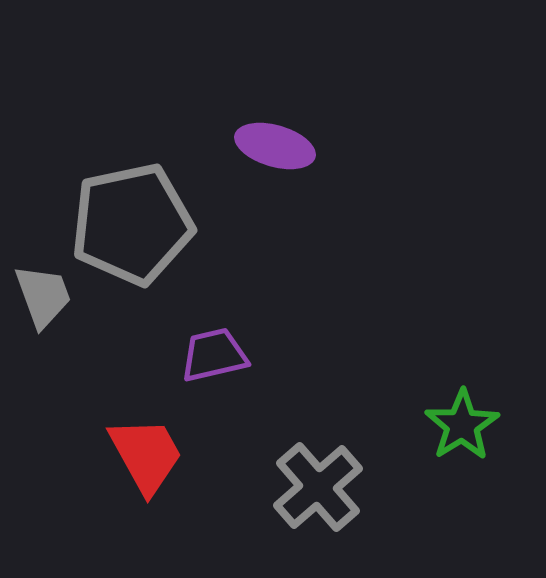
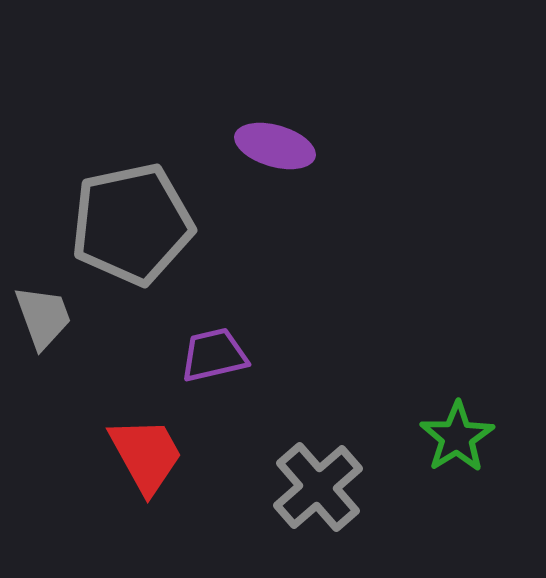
gray trapezoid: moved 21 px down
green star: moved 5 px left, 12 px down
